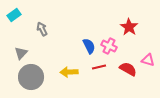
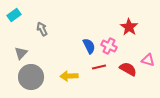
yellow arrow: moved 4 px down
